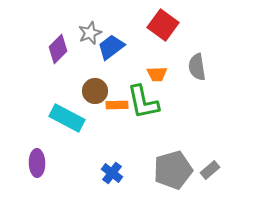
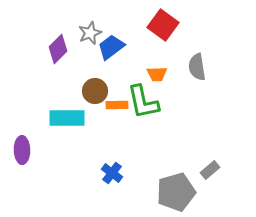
cyan rectangle: rotated 28 degrees counterclockwise
purple ellipse: moved 15 px left, 13 px up
gray pentagon: moved 3 px right, 22 px down
